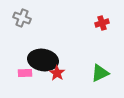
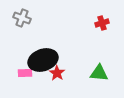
black ellipse: rotated 28 degrees counterclockwise
green triangle: moved 1 px left; rotated 30 degrees clockwise
